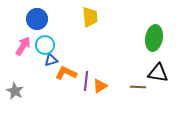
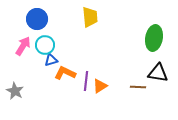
orange L-shape: moved 1 px left
